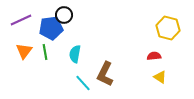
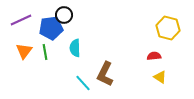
cyan semicircle: moved 6 px up; rotated 12 degrees counterclockwise
